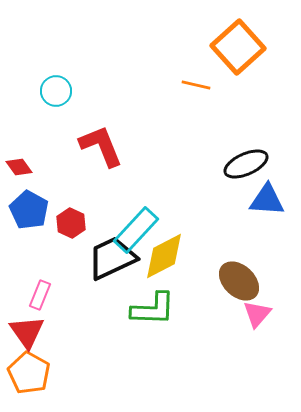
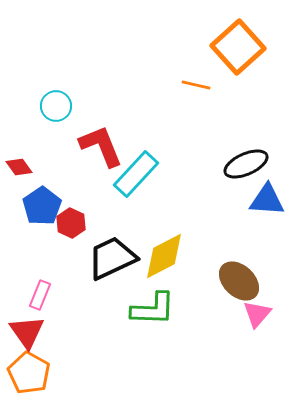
cyan circle: moved 15 px down
blue pentagon: moved 13 px right, 4 px up; rotated 9 degrees clockwise
cyan rectangle: moved 56 px up
